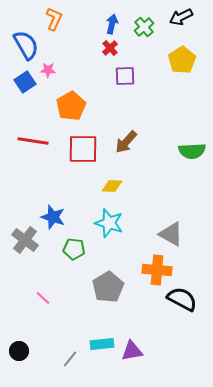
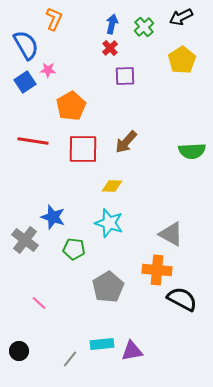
pink line: moved 4 px left, 5 px down
